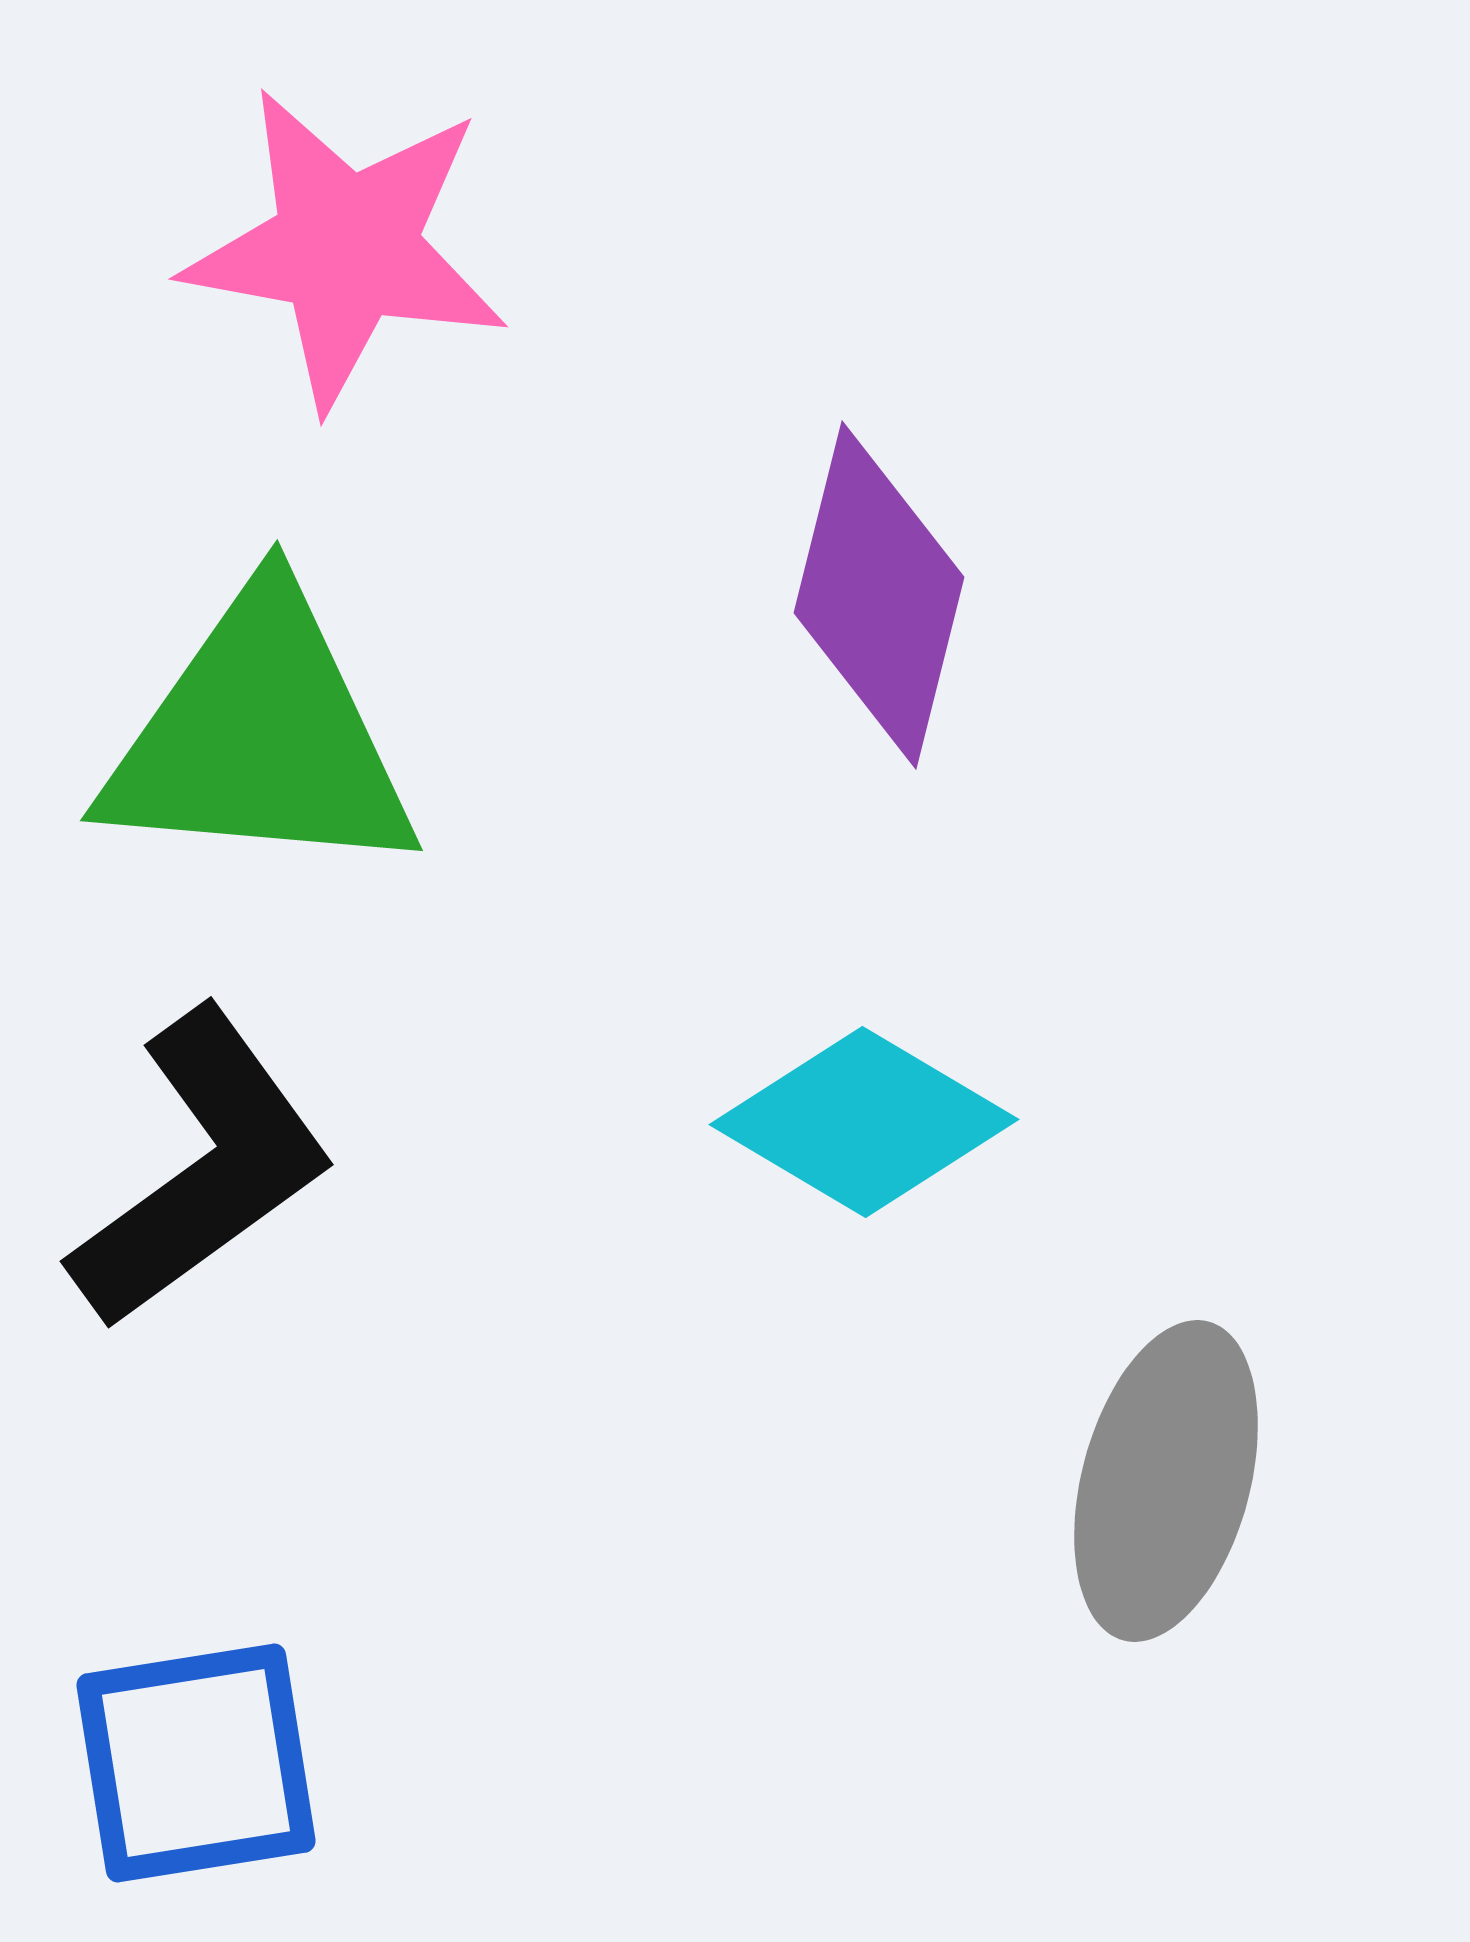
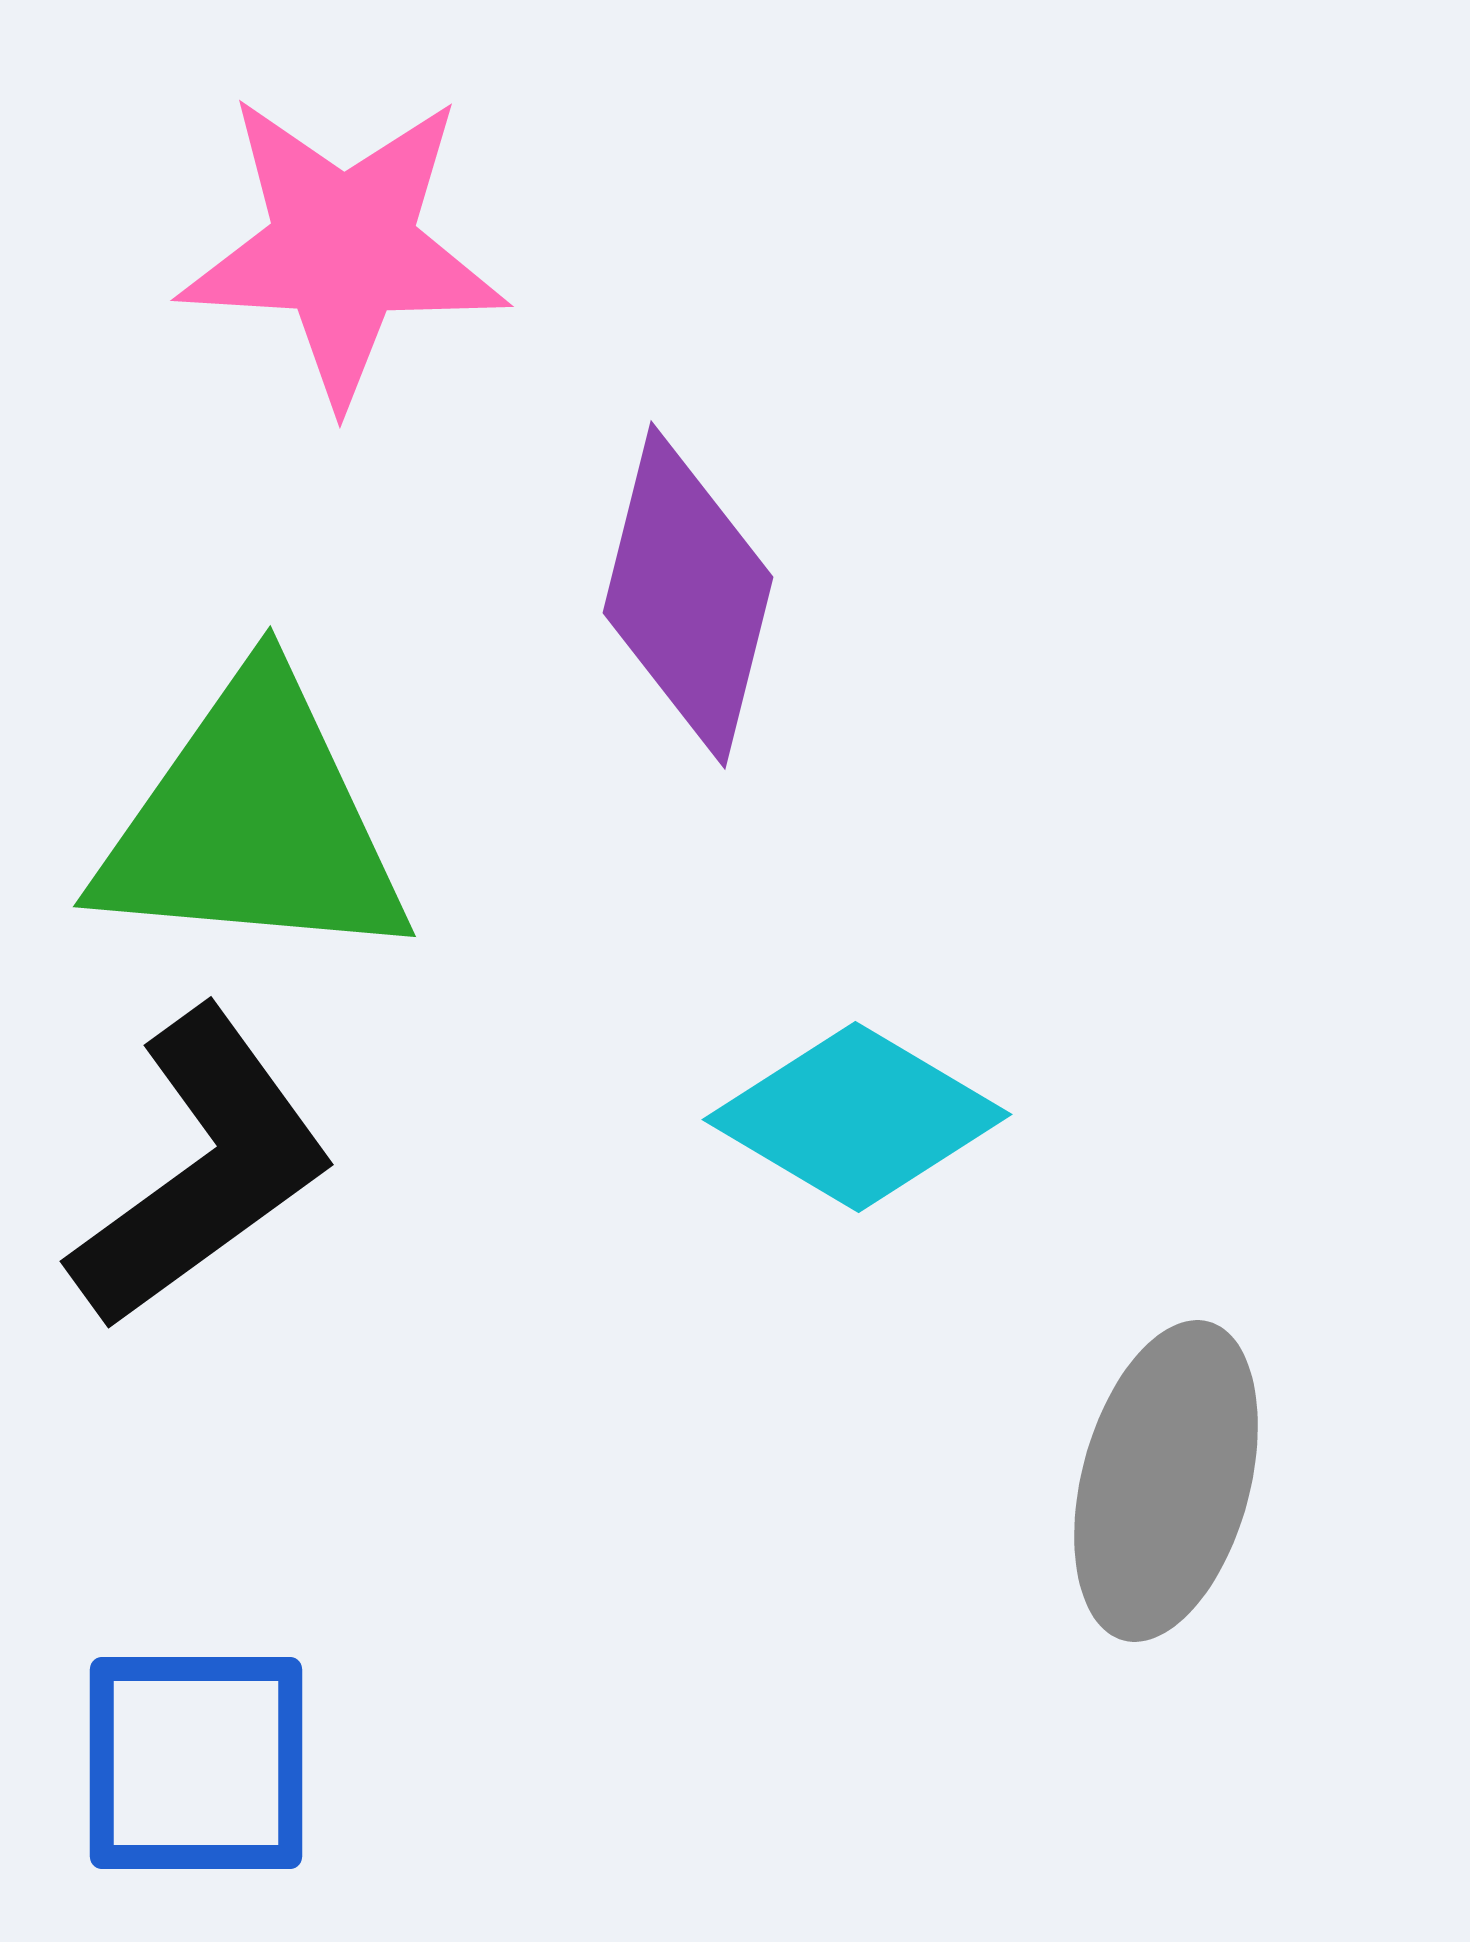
pink star: moved 3 px left; rotated 7 degrees counterclockwise
purple diamond: moved 191 px left
green triangle: moved 7 px left, 86 px down
cyan diamond: moved 7 px left, 5 px up
blue square: rotated 9 degrees clockwise
